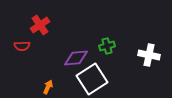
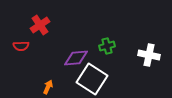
red semicircle: moved 1 px left
white square: rotated 24 degrees counterclockwise
